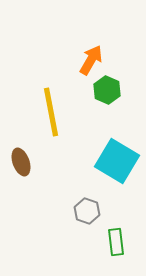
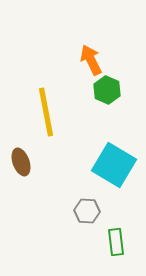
orange arrow: rotated 56 degrees counterclockwise
yellow line: moved 5 px left
cyan square: moved 3 px left, 4 px down
gray hexagon: rotated 15 degrees counterclockwise
